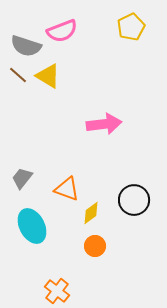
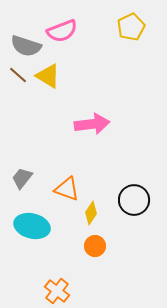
pink arrow: moved 12 px left
yellow diamond: rotated 20 degrees counterclockwise
cyan ellipse: rotated 48 degrees counterclockwise
